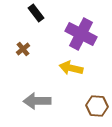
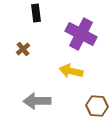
black rectangle: rotated 30 degrees clockwise
yellow arrow: moved 3 px down
